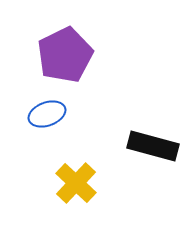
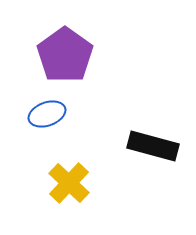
purple pentagon: rotated 10 degrees counterclockwise
yellow cross: moved 7 px left
